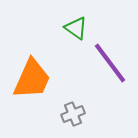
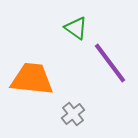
orange trapezoid: rotated 108 degrees counterclockwise
gray cross: rotated 15 degrees counterclockwise
